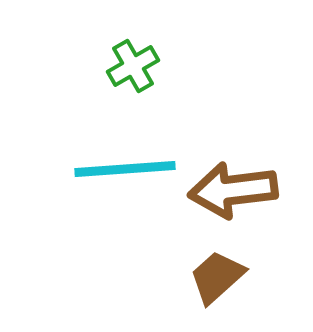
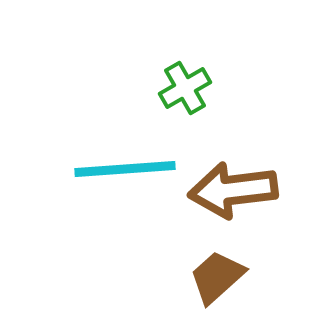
green cross: moved 52 px right, 22 px down
